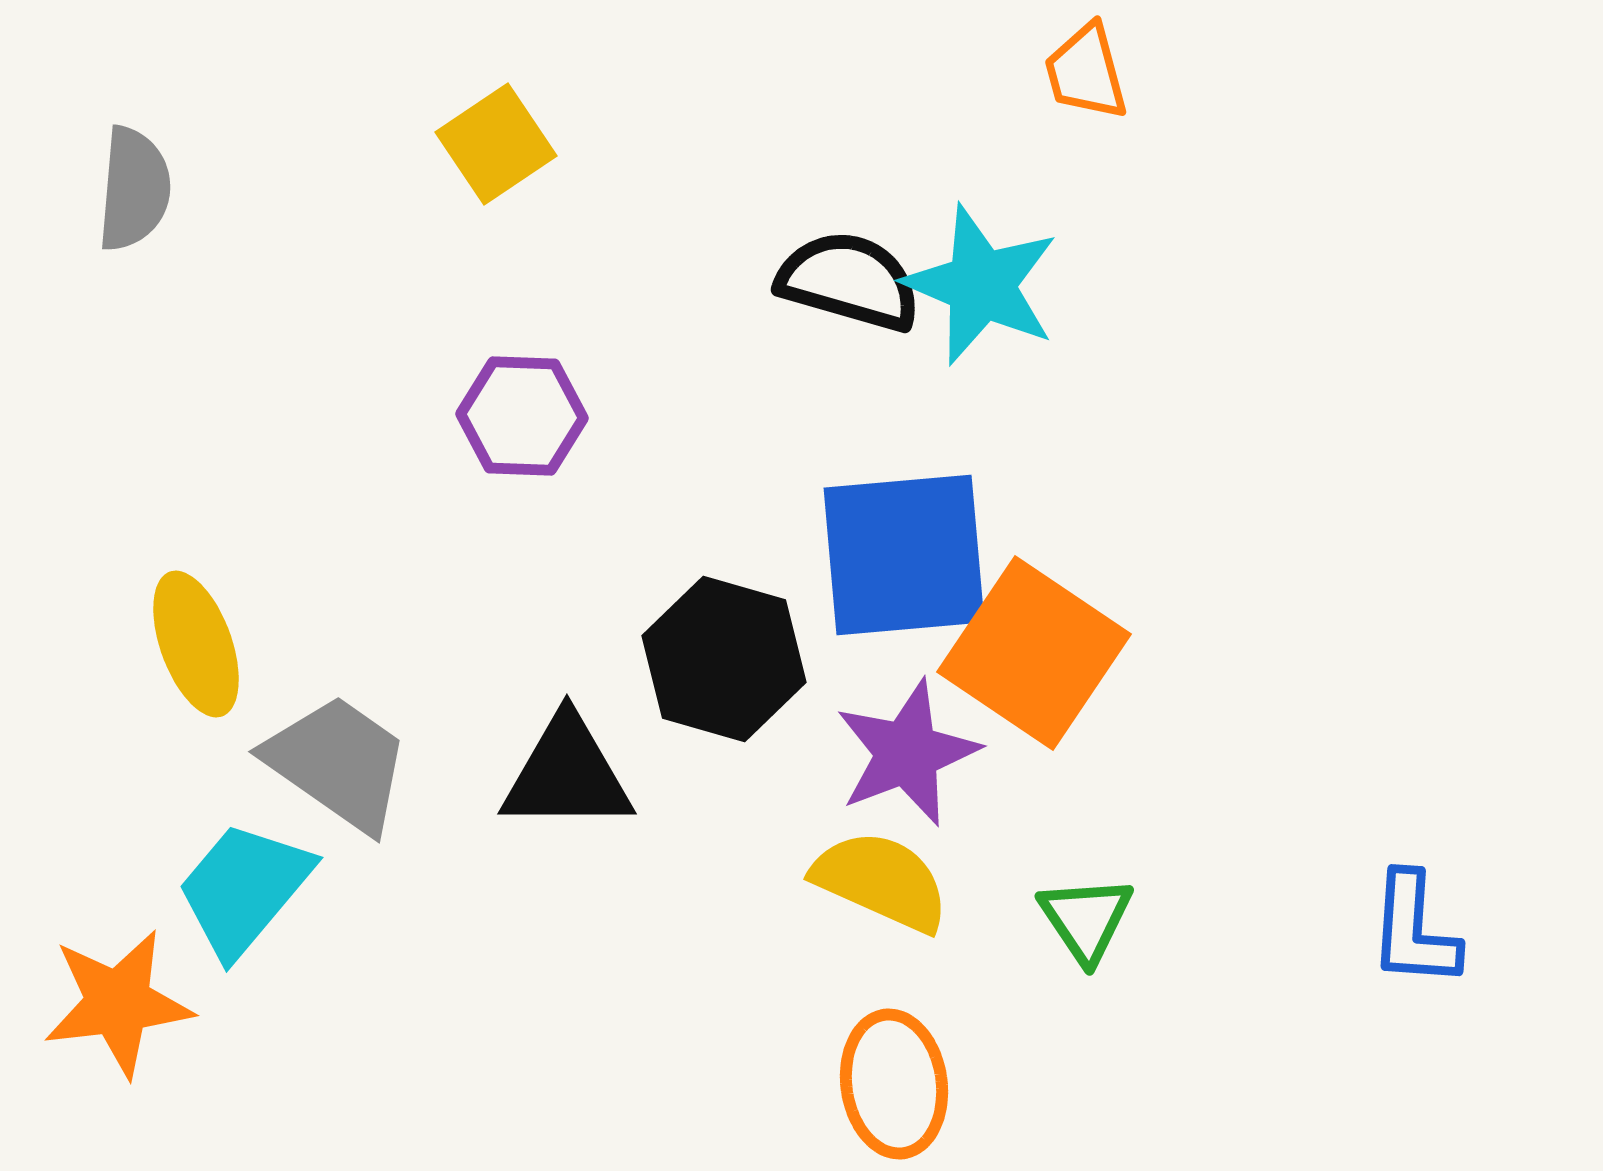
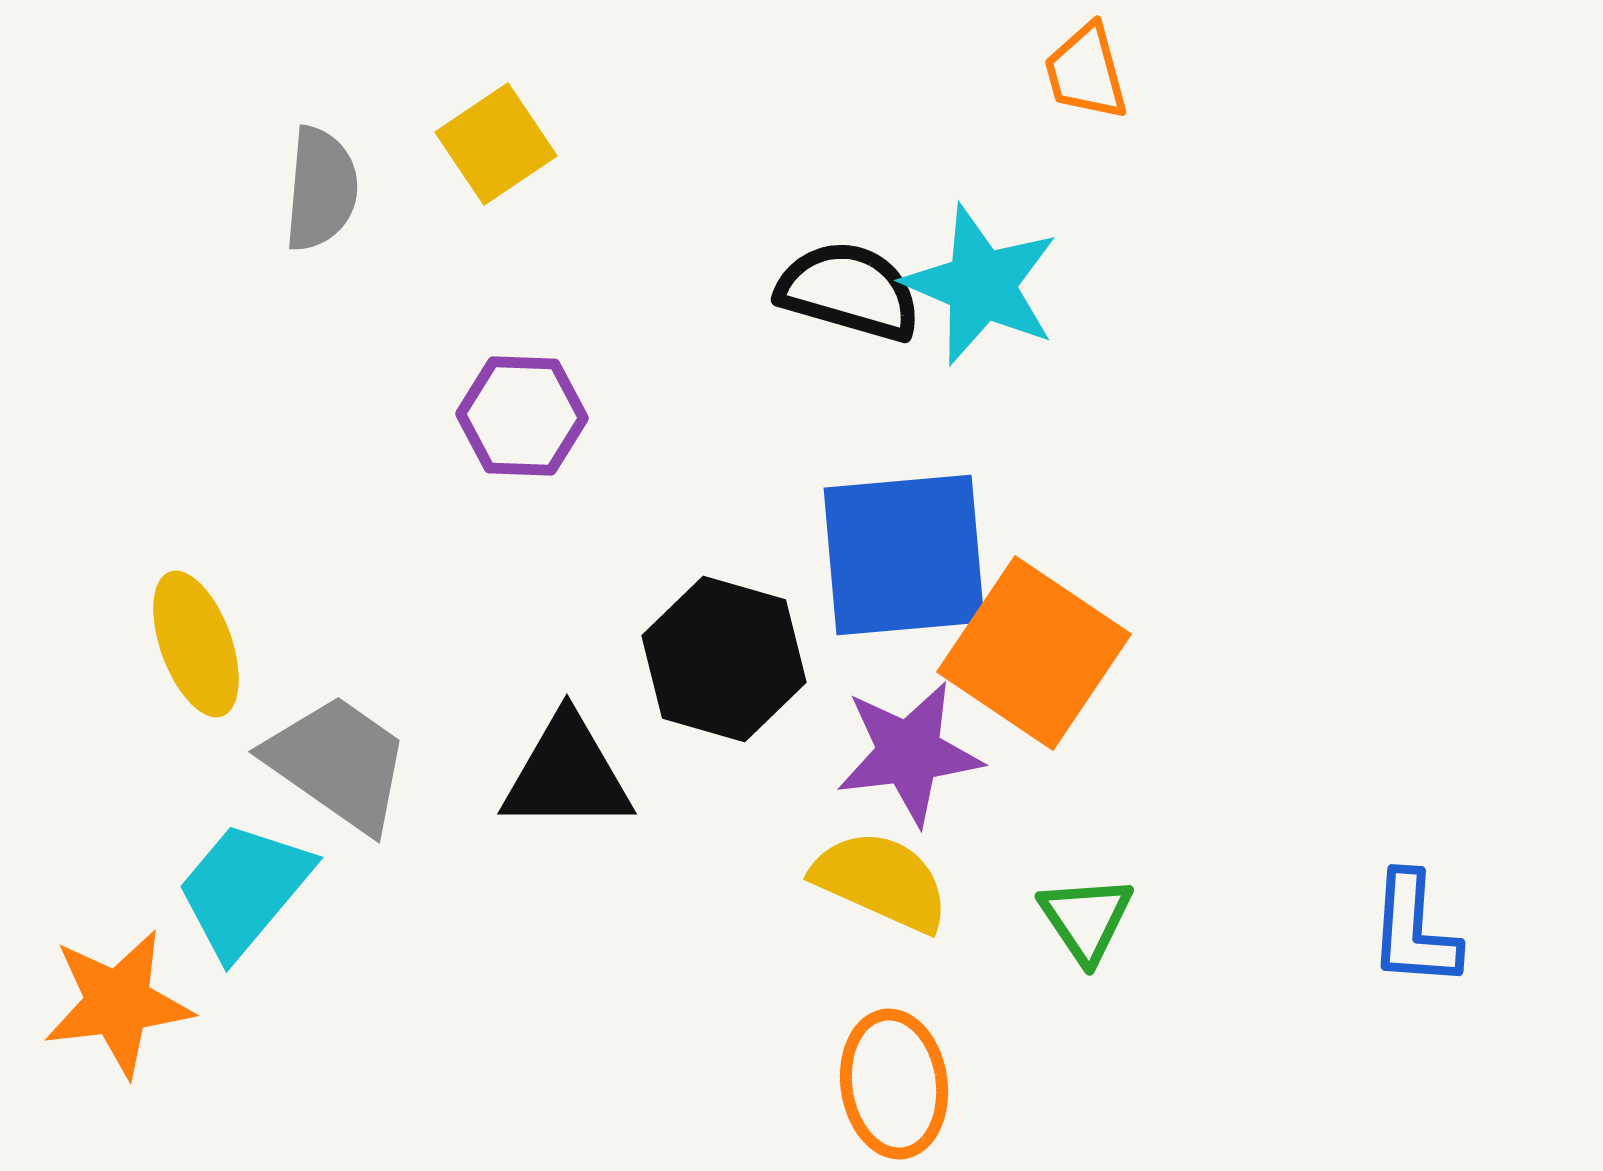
gray semicircle: moved 187 px right
black semicircle: moved 10 px down
purple star: moved 2 px right; rotated 14 degrees clockwise
